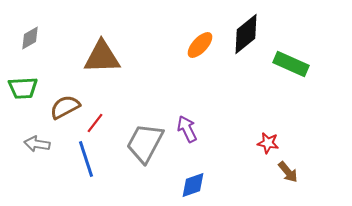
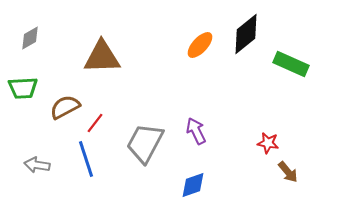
purple arrow: moved 9 px right, 2 px down
gray arrow: moved 21 px down
